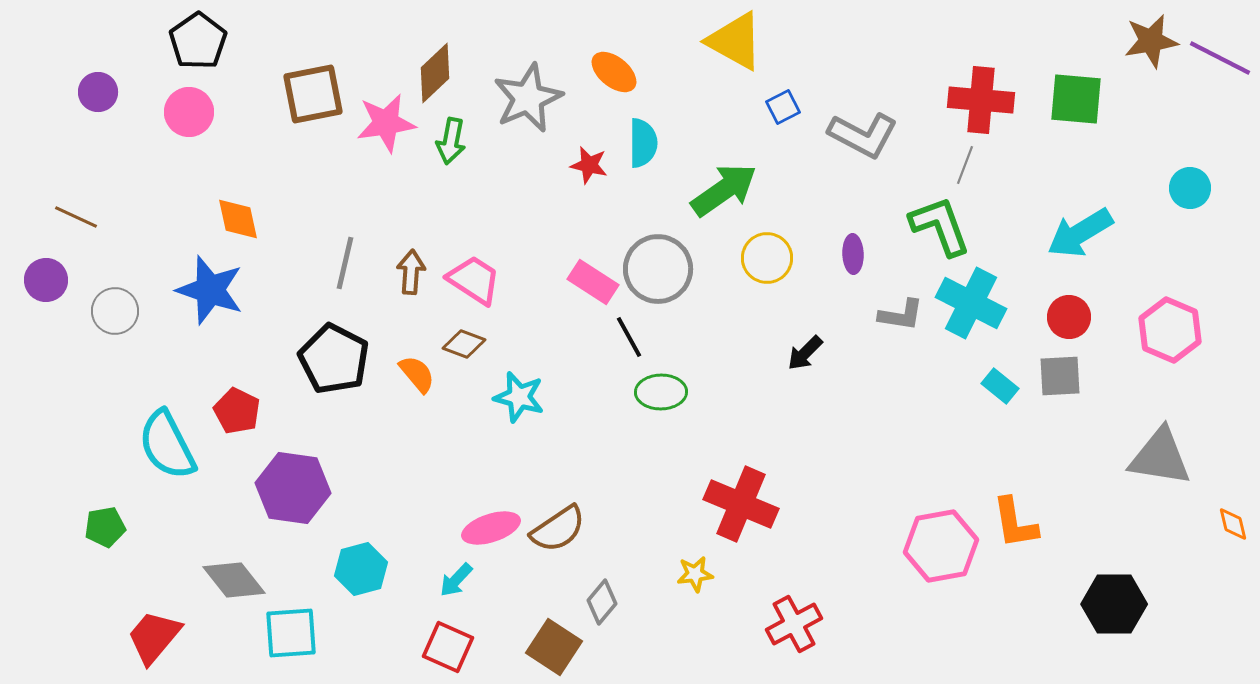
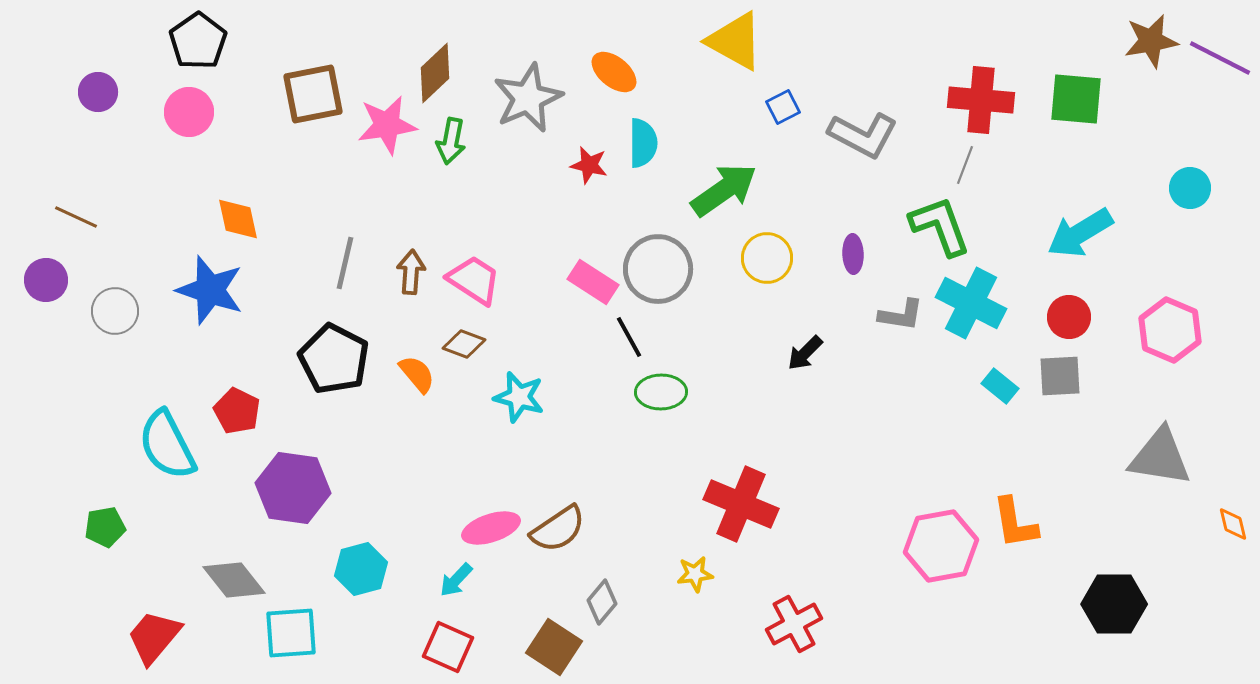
pink star at (386, 123): moved 1 px right, 2 px down
